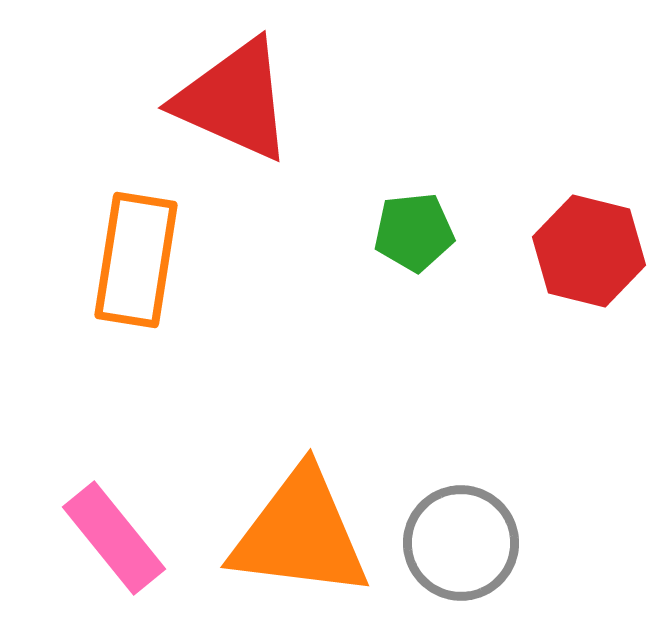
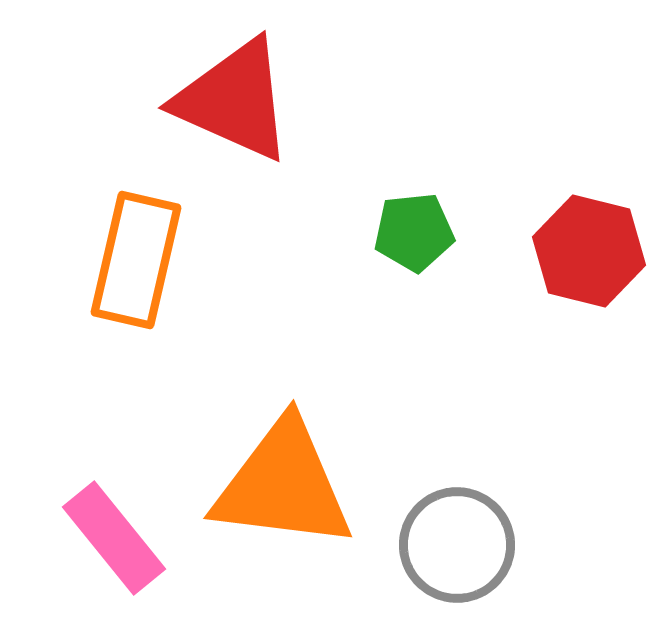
orange rectangle: rotated 4 degrees clockwise
orange triangle: moved 17 px left, 49 px up
gray circle: moved 4 px left, 2 px down
